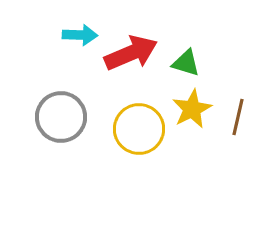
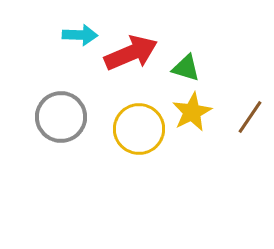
green triangle: moved 5 px down
yellow star: moved 3 px down
brown line: moved 12 px right; rotated 21 degrees clockwise
